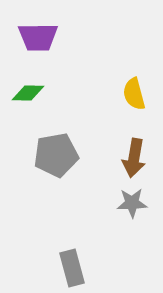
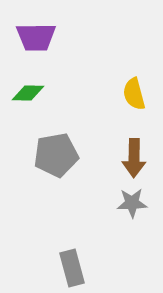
purple trapezoid: moved 2 px left
brown arrow: rotated 9 degrees counterclockwise
